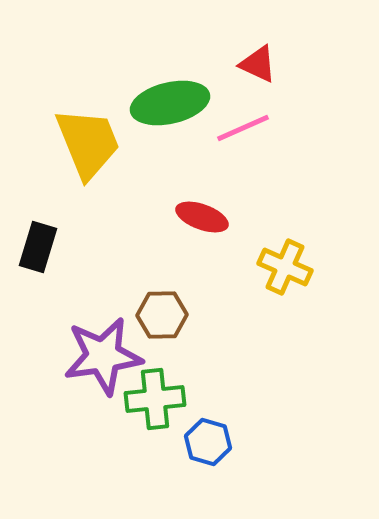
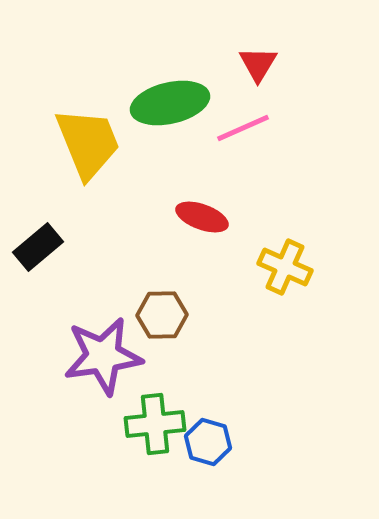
red triangle: rotated 36 degrees clockwise
black rectangle: rotated 33 degrees clockwise
green cross: moved 25 px down
